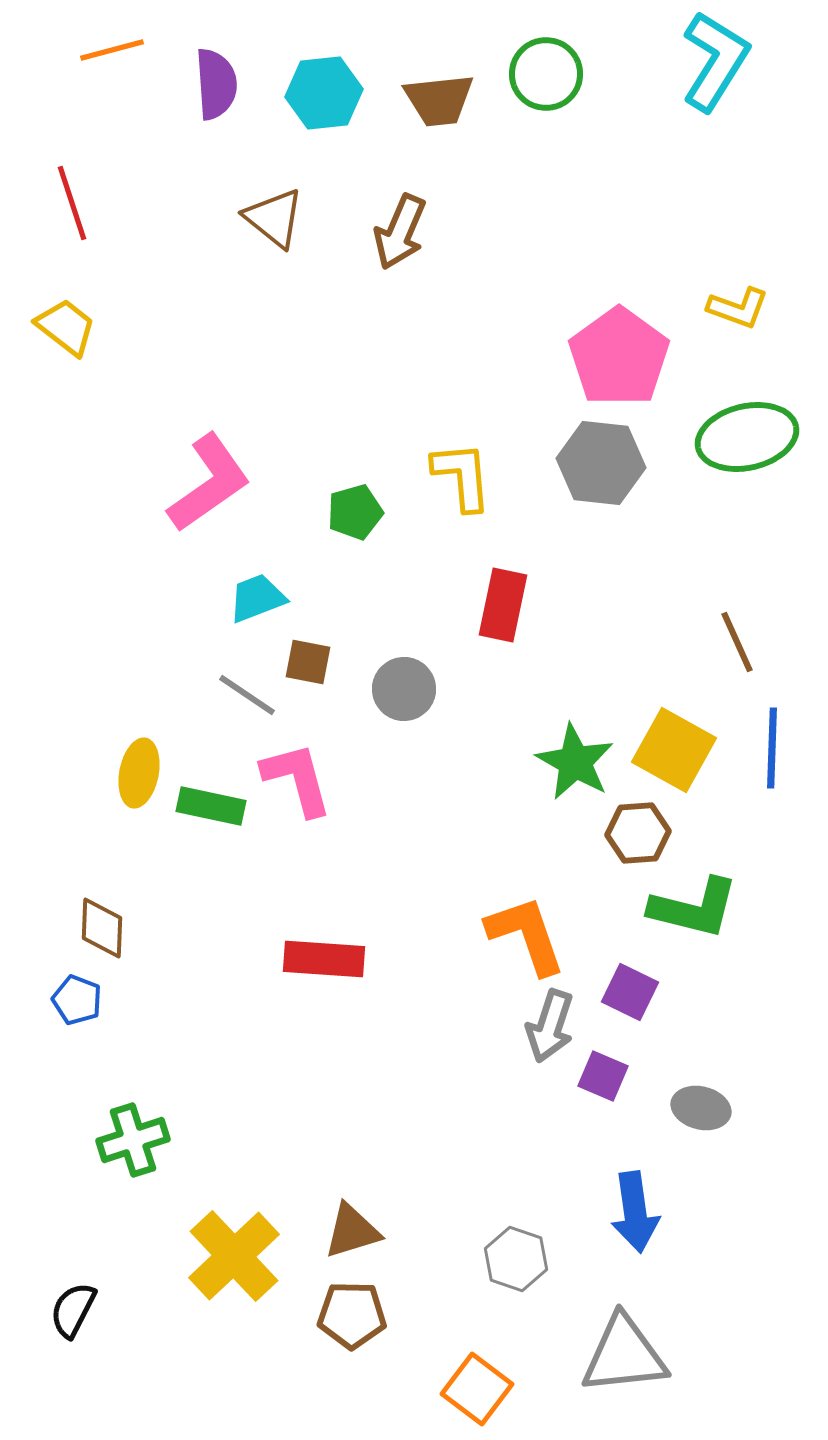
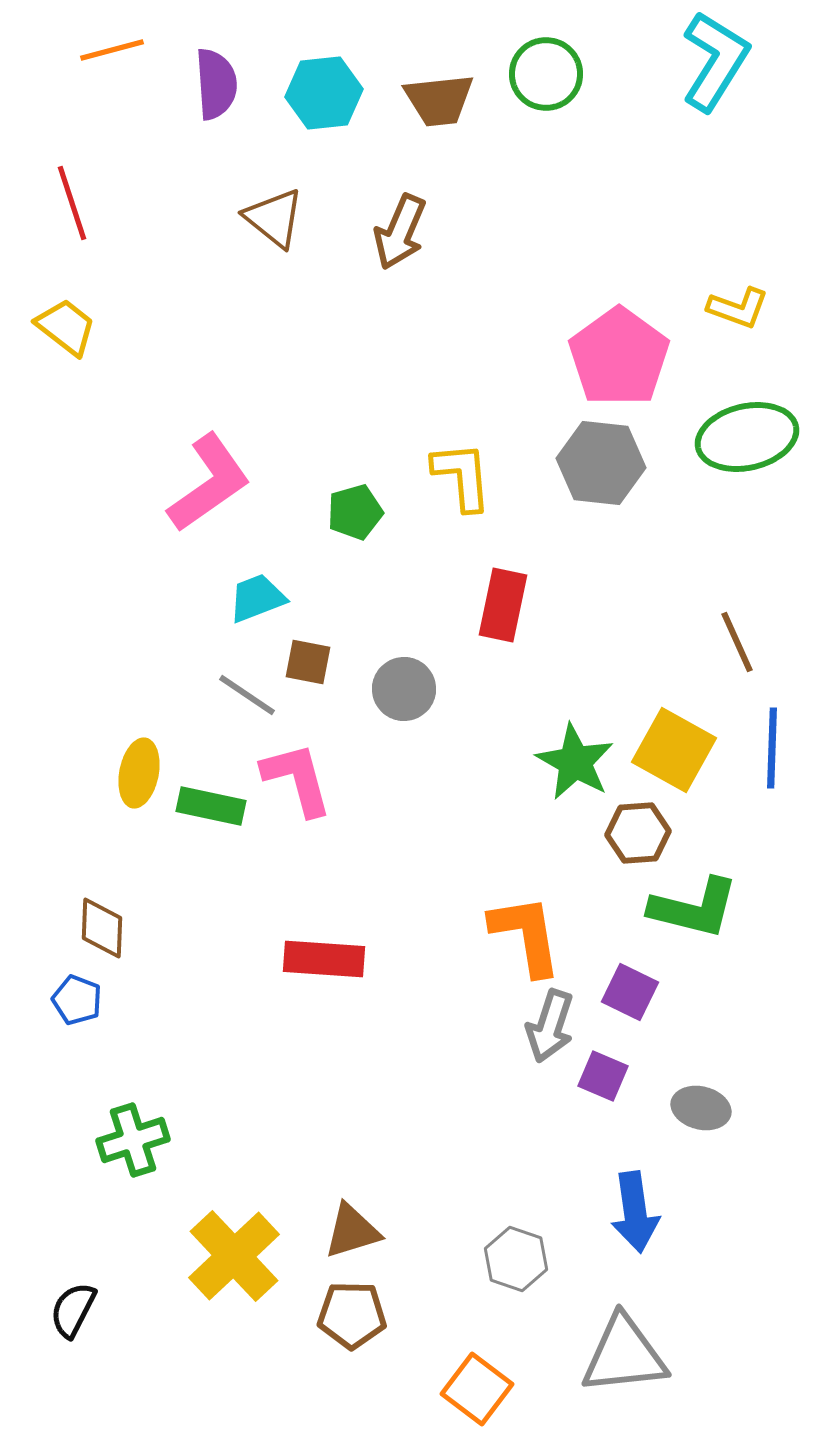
orange L-shape at (526, 935): rotated 10 degrees clockwise
